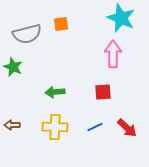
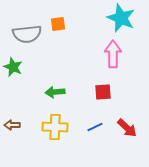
orange square: moved 3 px left
gray semicircle: rotated 8 degrees clockwise
